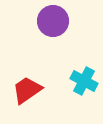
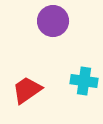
cyan cross: rotated 20 degrees counterclockwise
